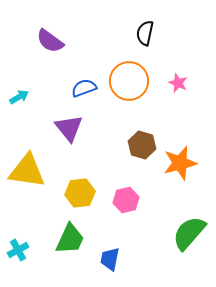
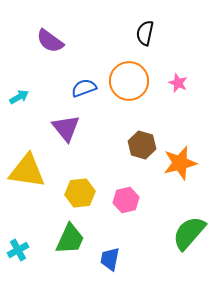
purple triangle: moved 3 px left
